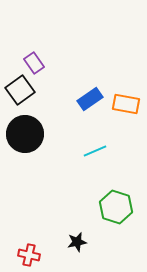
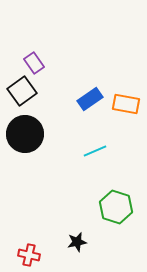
black square: moved 2 px right, 1 px down
